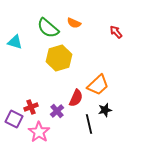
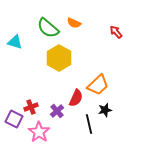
yellow hexagon: rotated 15 degrees counterclockwise
